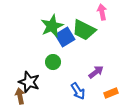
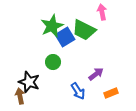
purple arrow: moved 2 px down
